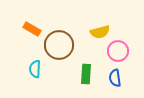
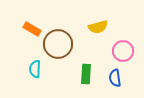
yellow semicircle: moved 2 px left, 5 px up
brown circle: moved 1 px left, 1 px up
pink circle: moved 5 px right
